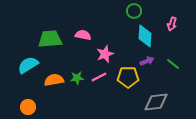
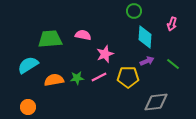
cyan diamond: moved 1 px down
